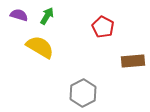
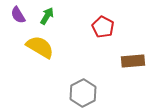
purple semicircle: moved 1 px left; rotated 138 degrees counterclockwise
